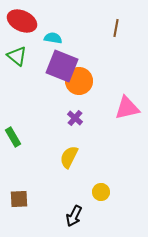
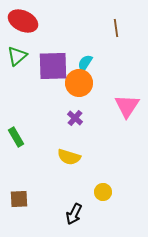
red ellipse: moved 1 px right
brown line: rotated 18 degrees counterclockwise
cyan semicircle: moved 32 px right, 25 px down; rotated 66 degrees counterclockwise
green triangle: rotated 40 degrees clockwise
purple square: moved 9 px left; rotated 24 degrees counterclockwise
orange circle: moved 2 px down
pink triangle: moved 2 px up; rotated 44 degrees counterclockwise
green rectangle: moved 3 px right
yellow semicircle: rotated 100 degrees counterclockwise
yellow circle: moved 2 px right
black arrow: moved 2 px up
